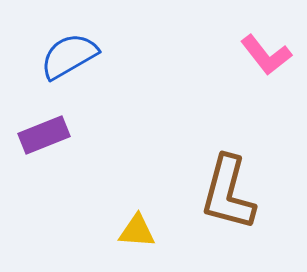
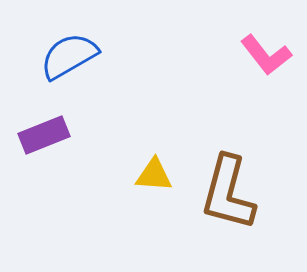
yellow triangle: moved 17 px right, 56 px up
